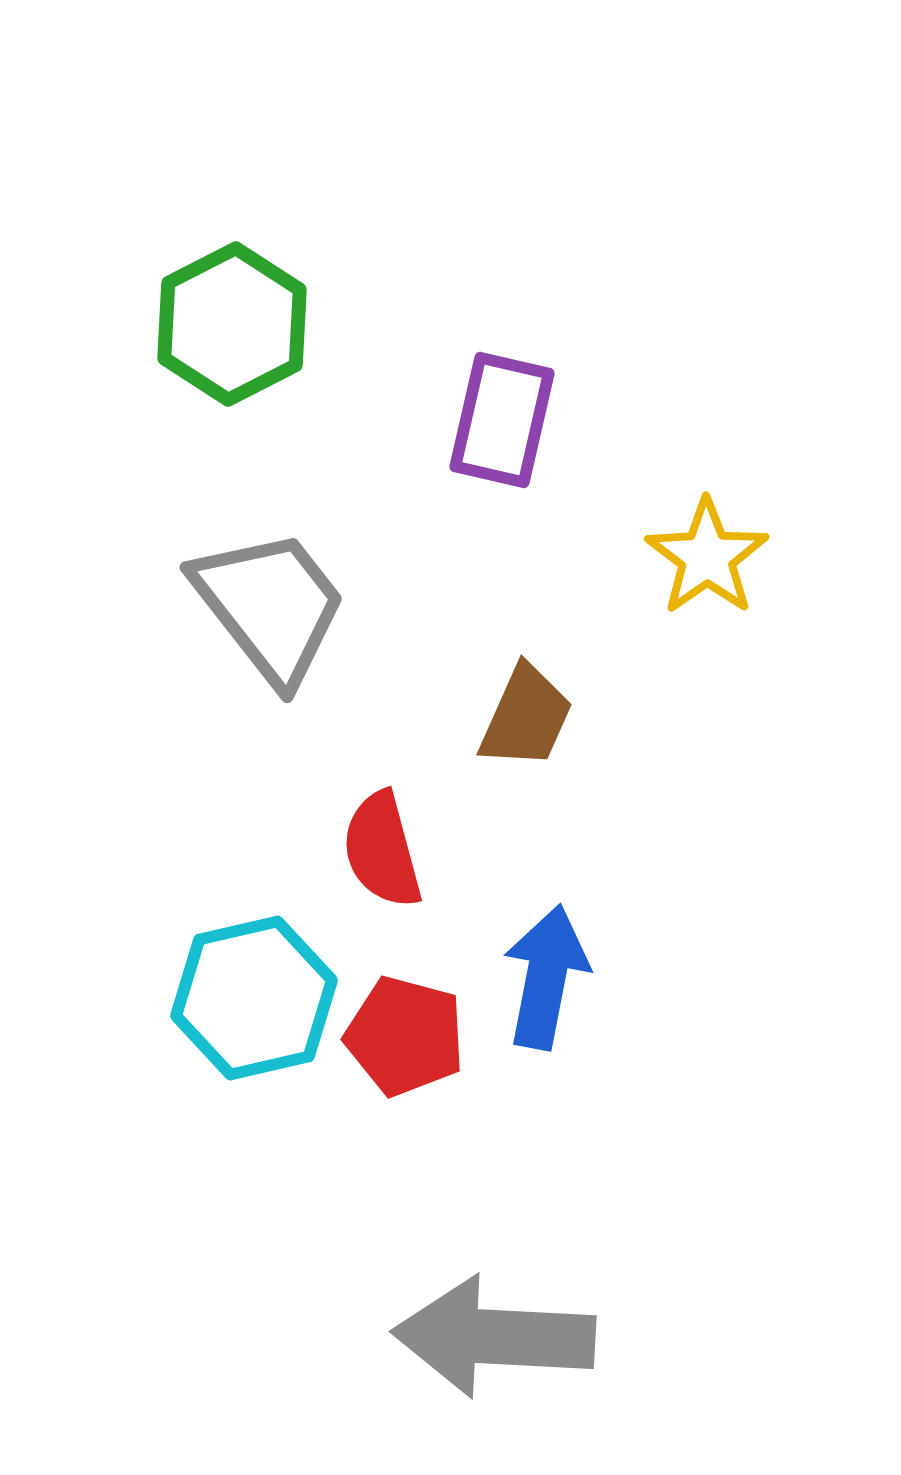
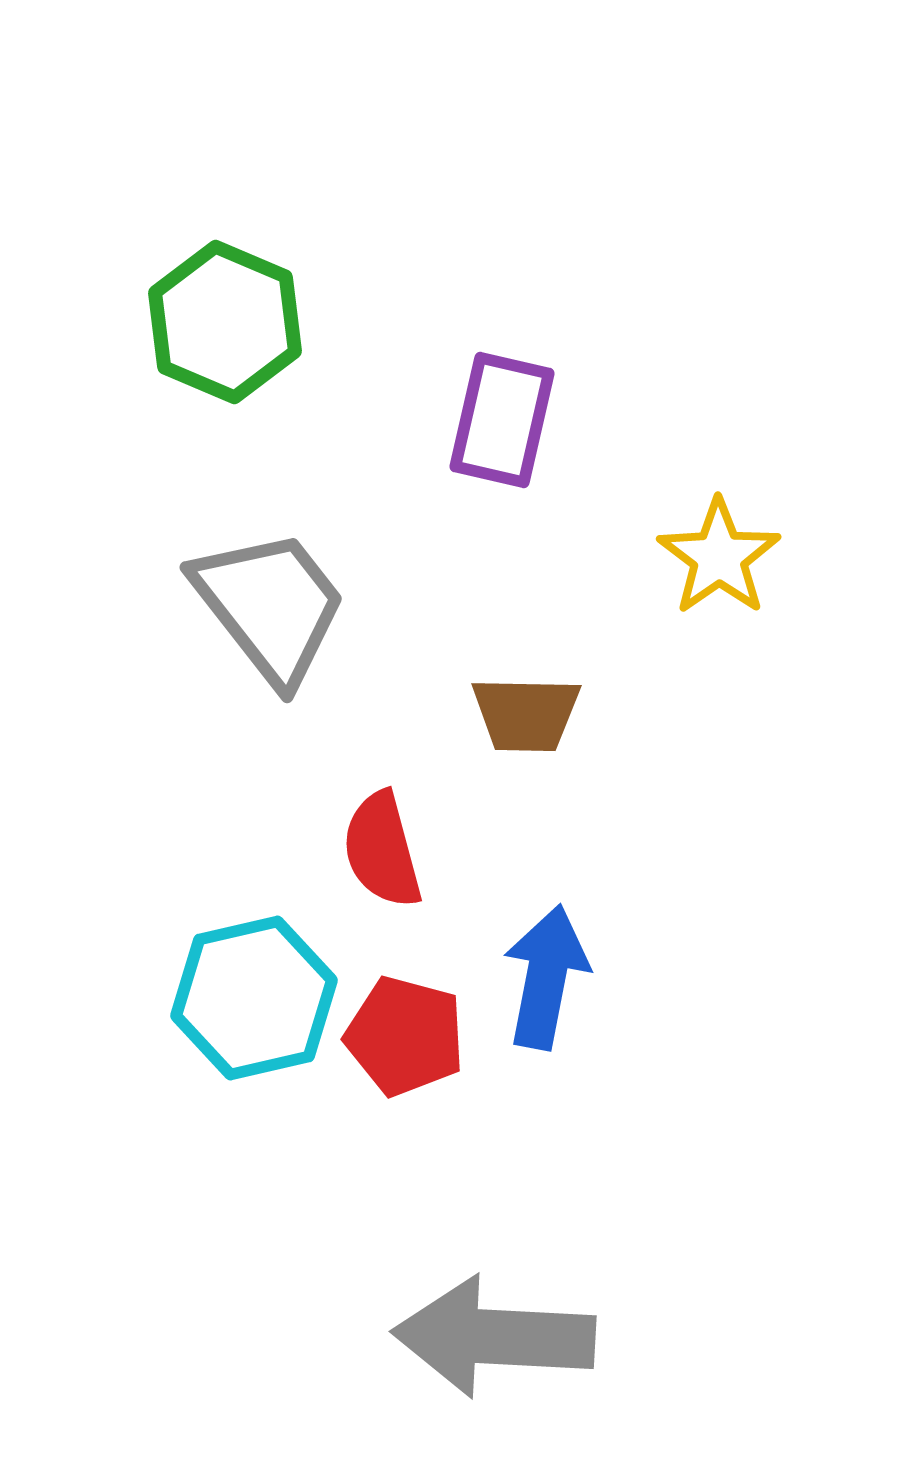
green hexagon: moved 7 px left, 2 px up; rotated 10 degrees counterclockwise
yellow star: moved 12 px right
brown trapezoid: moved 3 px up; rotated 67 degrees clockwise
